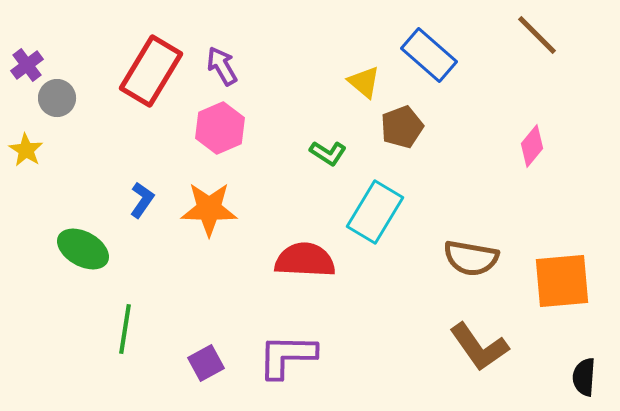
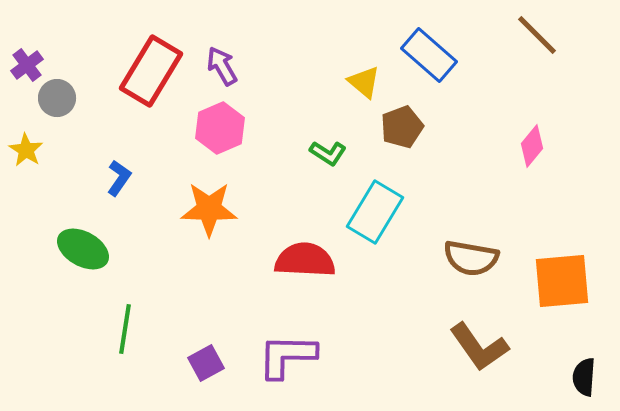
blue L-shape: moved 23 px left, 22 px up
